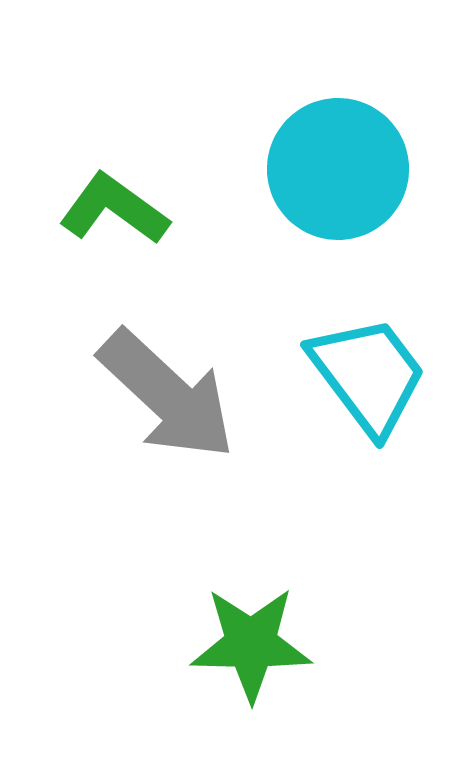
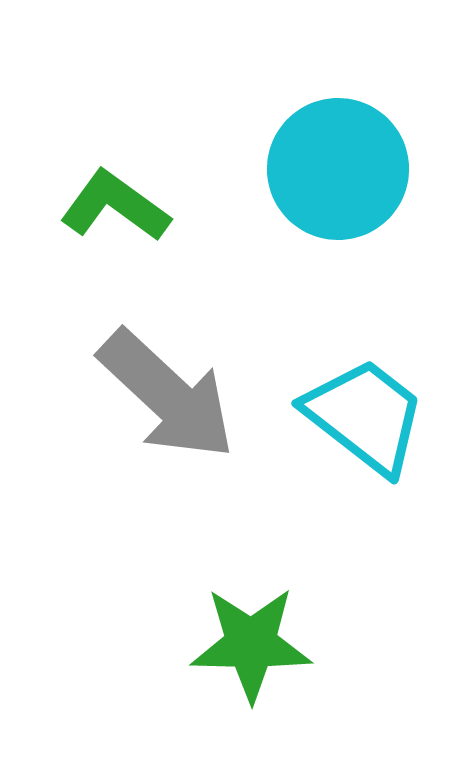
green L-shape: moved 1 px right, 3 px up
cyan trapezoid: moved 3 px left, 41 px down; rotated 15 degrees counterclockwise
